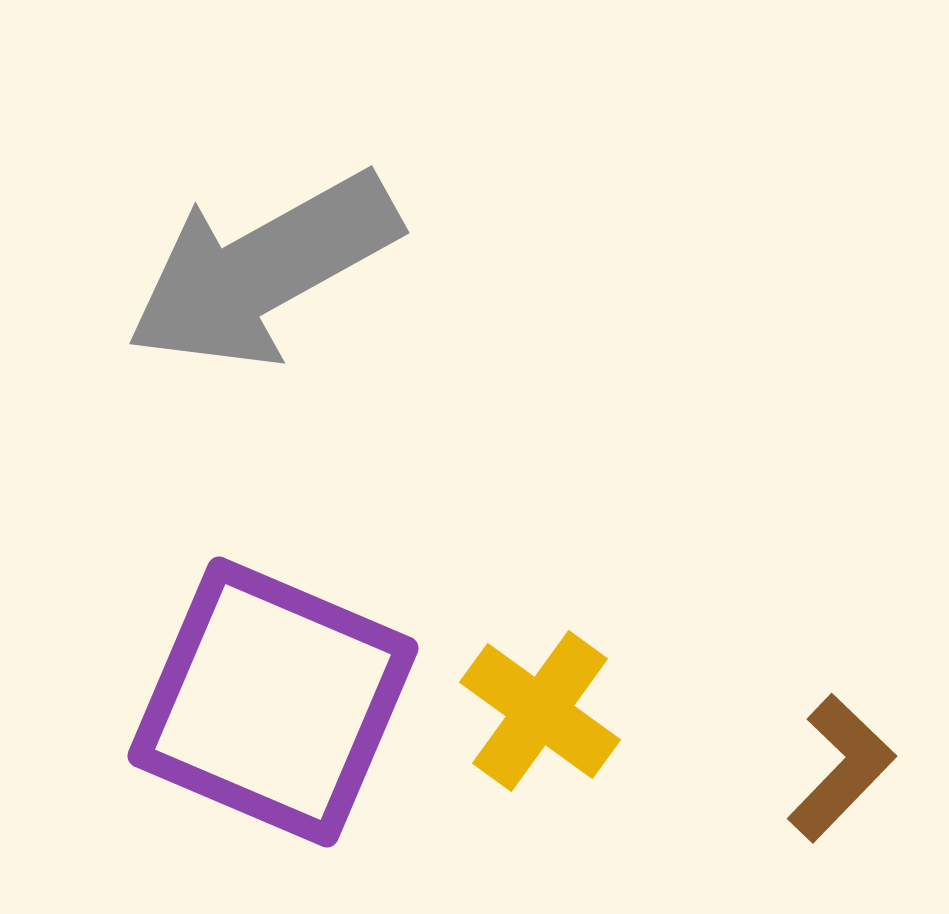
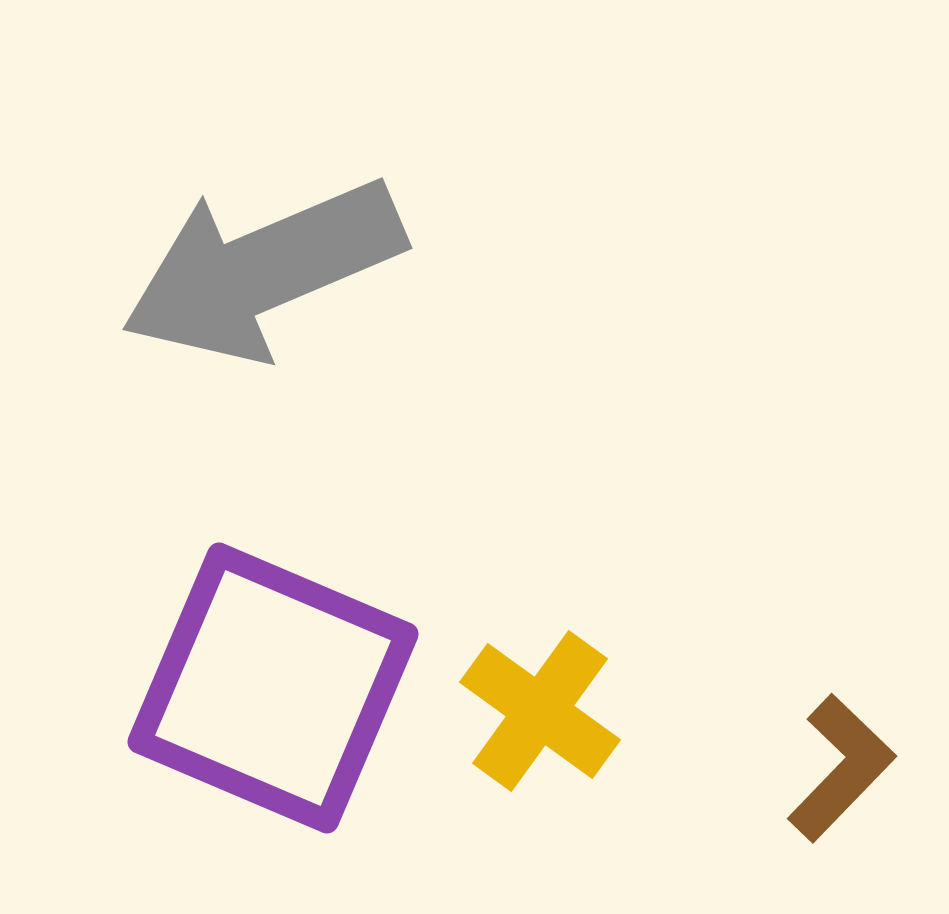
gray arrow: rotated 6 degrees clockwise
purple square: moved 14 px up
